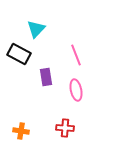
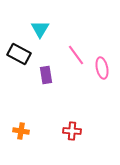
cyan triangle: moved 4 px right; rotated 12 degrees counterclockwise
pink line: rotated 15 degrees counterclockwise
purple rectangle: moved 2 px up
pink ellipse: moved 26 px right, 22 px up
red cross: moved 7 px right, 3 px down
